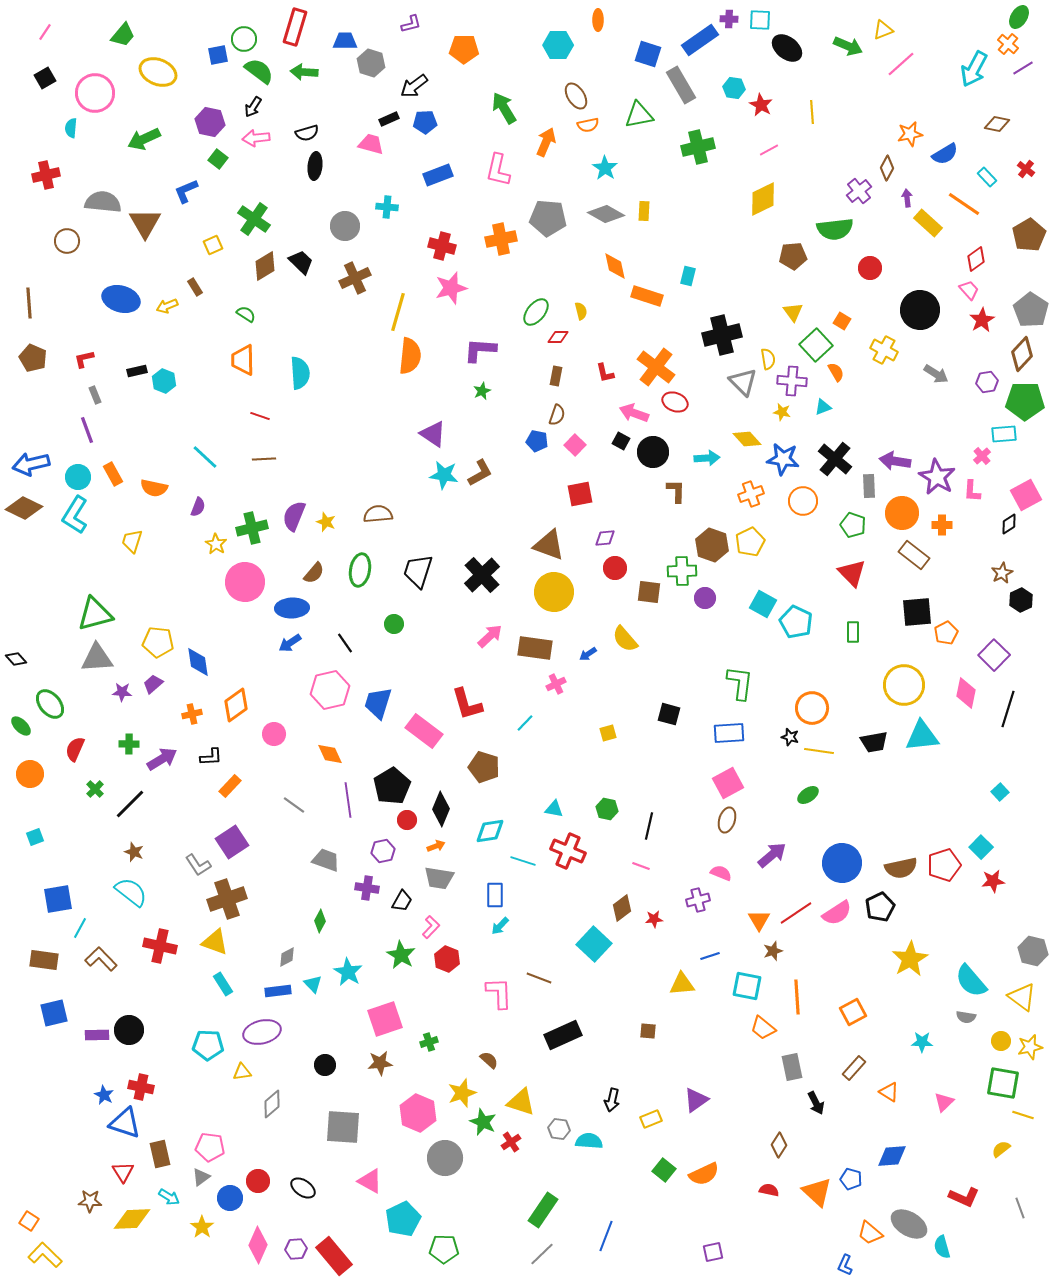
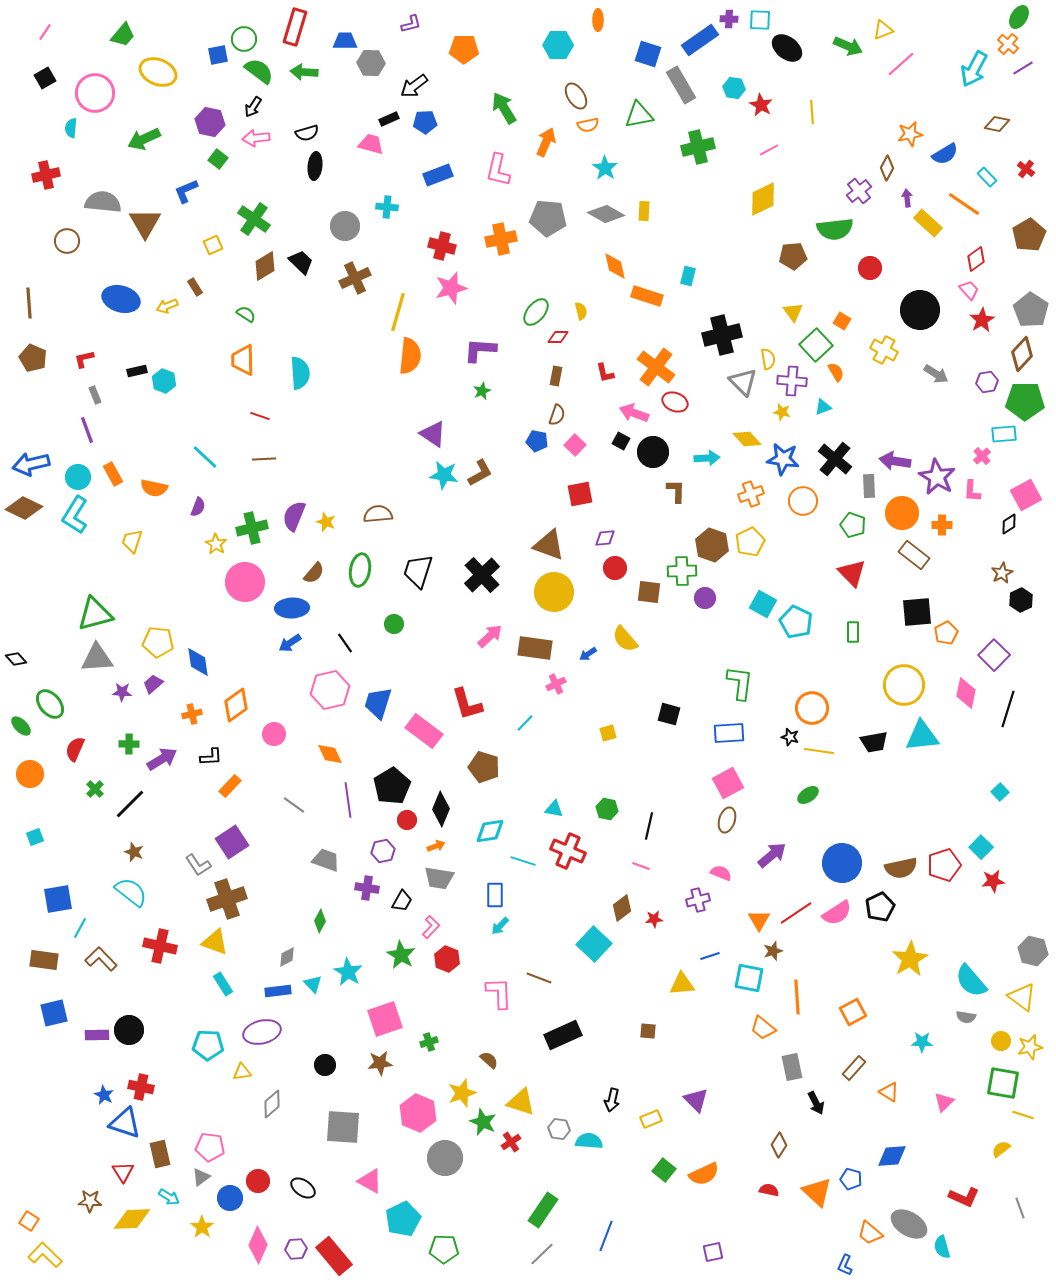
gray hexagon at (371, 63): rotated 16 degrees counterclockwise
cyan square at (747, 986): moved 2 px right, 8 px up
purple triangle at (696, 1100): rotated 40 degrees counterclockwise
